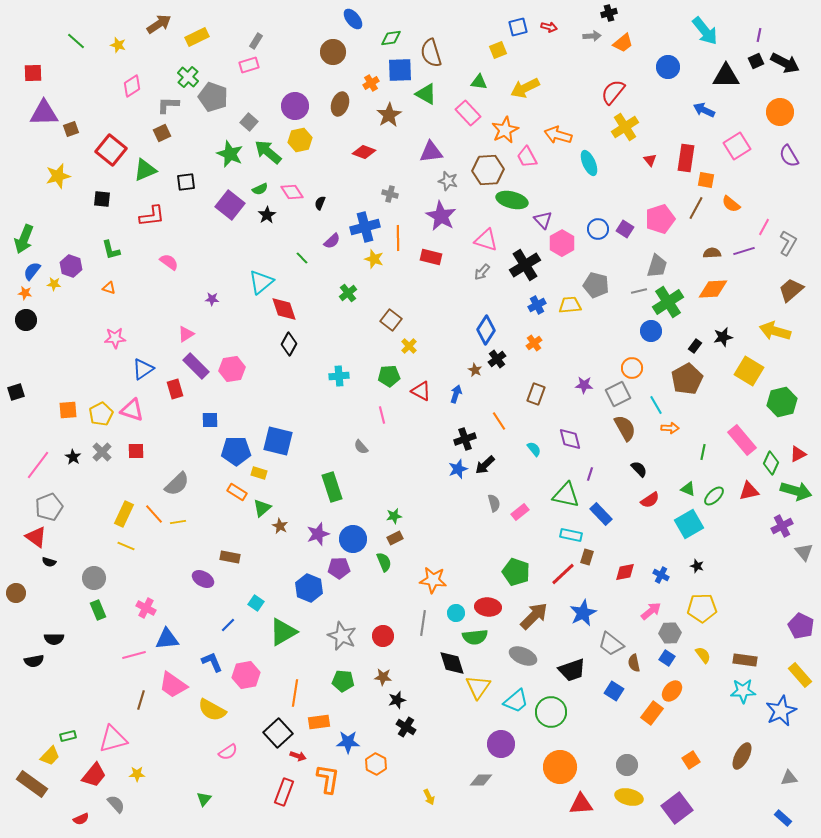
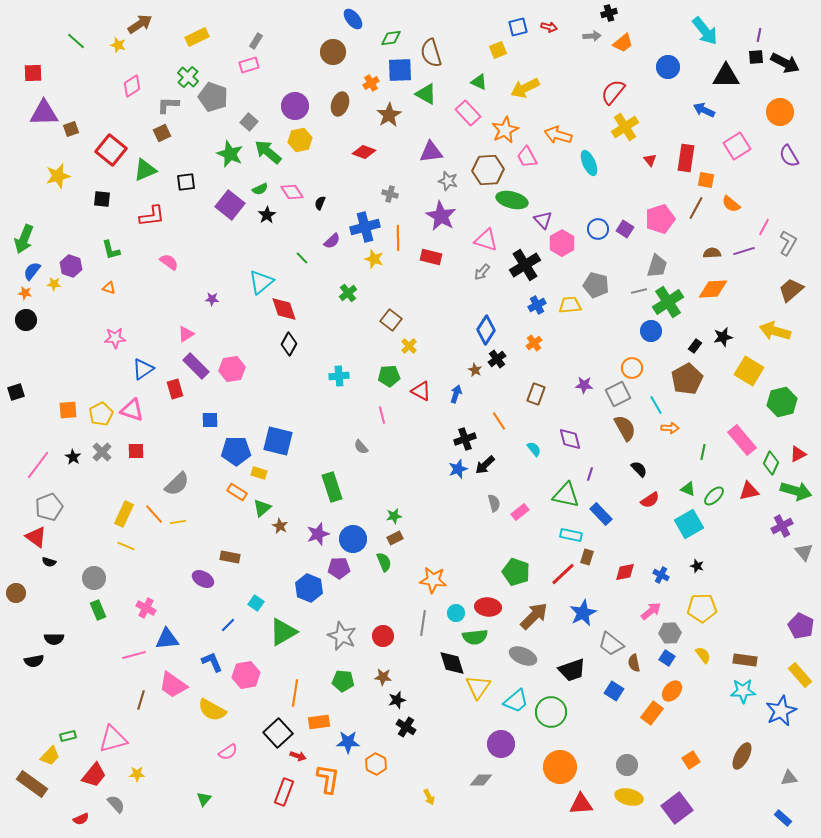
brown arrow at (159, 24): moved 19 px left
black square at (756, 61): moved 4 px up; rotated 21 degrees clockwise
green triangle at (479, 82): rotated 18 degrees clockwise
